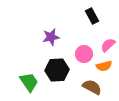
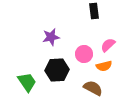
black rectangle: moved 2 px right, 5 px up; rotated 21 degrees clockwise
green trapezoid: moved 2 px left
brown semicircle: moved 1 px right, 1 px down
